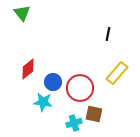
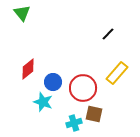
black line: rotated 32 degrees clockwise
red circle: moved 3 px right
cyan star: rotated 12 degrees clockwise
